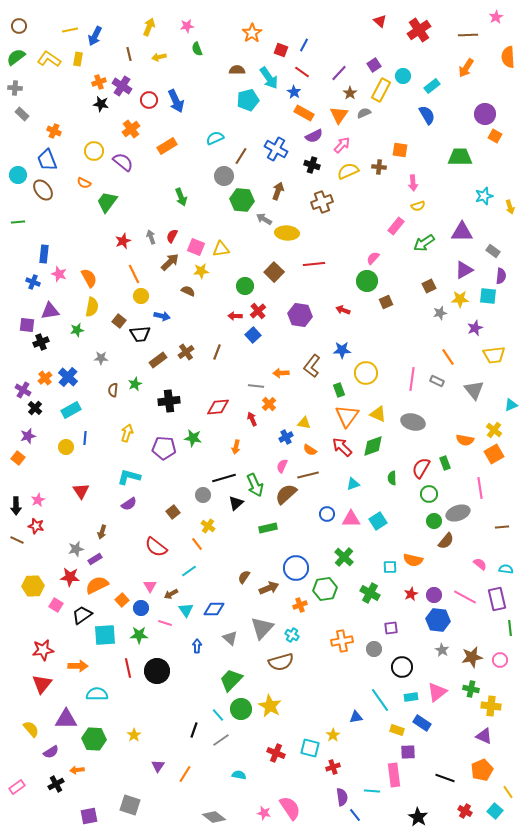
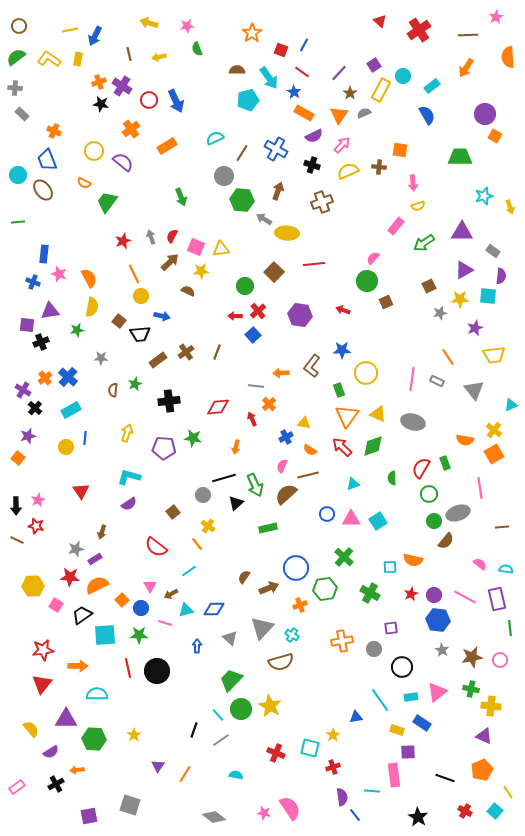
yellow arrow at (149, 27): moved 4 px up; rotated 96 degrees counterclockwise
brown line at (241, 156): moved 1 px right, 3 px up
cyan triangle at (186, 610): rotated 49 degrees clockwise
cyan semicircle at (239, 775): moved 3 px left
